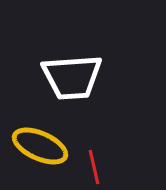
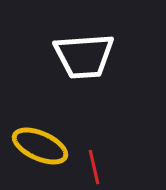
white trapezoid: moved 12 px right, 21 px up
